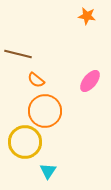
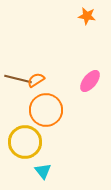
brown line: moved 25 px down
orange semicircle: rotated 108 degrees clockwise
orange circle: moved 1 px right, 1 px up
cyan triangle: moved 5 px left; rotated 12 degrees counterclockwise
